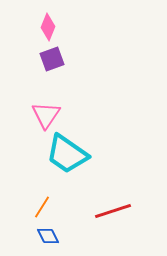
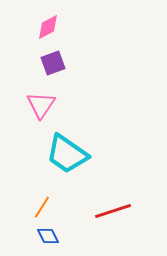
pink diamond: rotated 40 degrees clockwise
purple square: moved 1 px right, 4 px down
pink triangle: moved 5 px left, 10 px up
